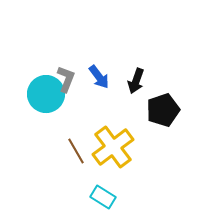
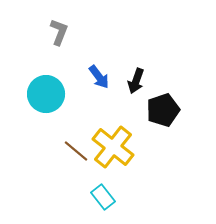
gray L-shape: moved 7 px left, 47 px up
yellow cross: rotated 15 degrees counterclockwise
brown line: rotated 20 degrees counterclockwise
cyan rectangle: rotated 20 degrees clockwise
